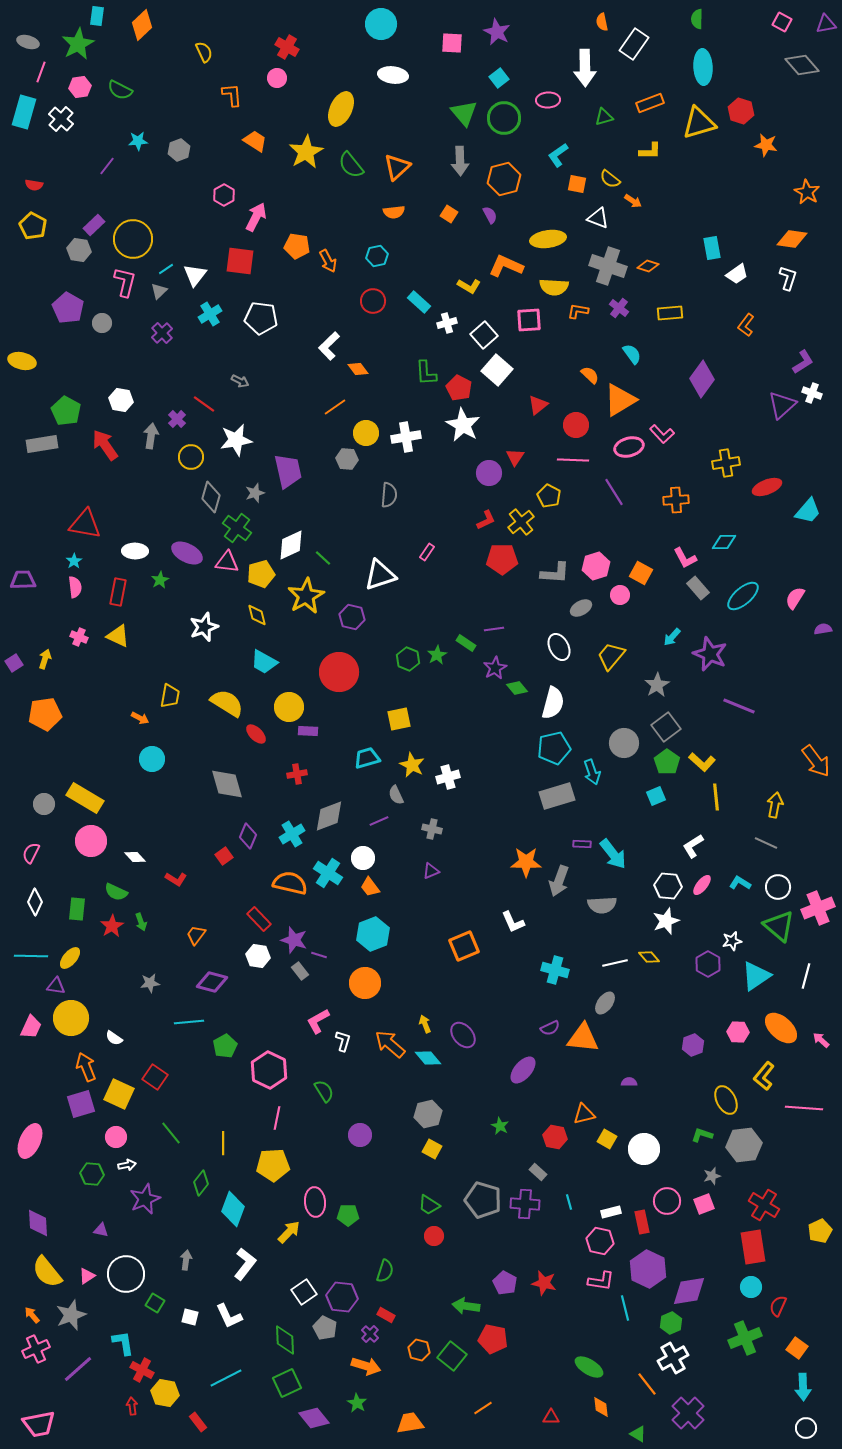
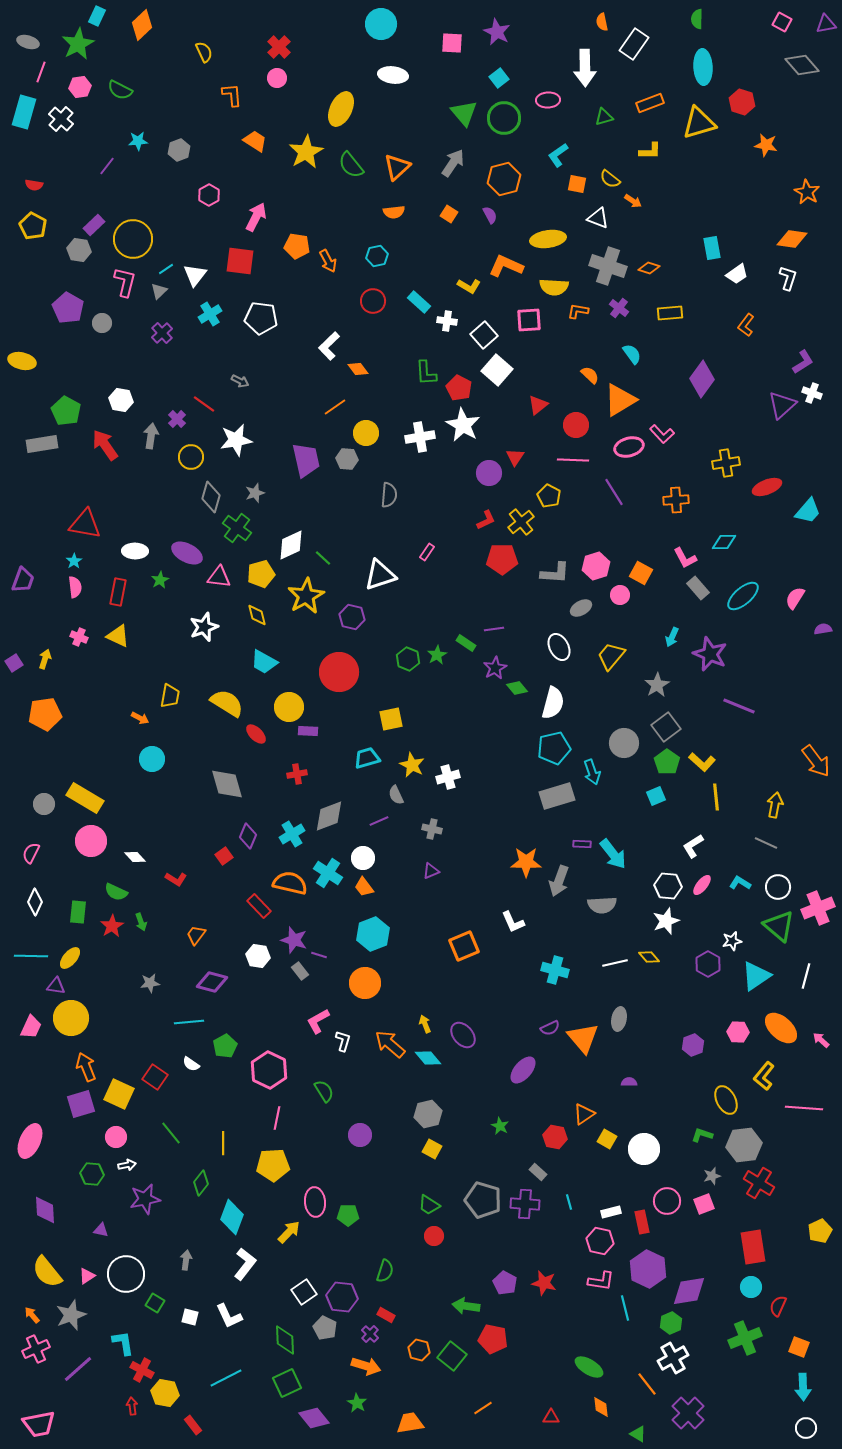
cyan rectangle at (97, 16): rotated 18 degrees clockwise
red cross at (287, 47): moved 8 px left; rotated 15 degrees clockwise
red hexagon at (741, 111): moved 1 px right, 9 px up
gray arrow at (460, 161): moved 7 px left, 2 px down; rotated 144 degrees counterclockwise
pink hexagon at (224, 195): moved 15 px left
orange diamond at (648, 266): moved 1 px right, 2 px down
white cross at (447, 323): moved 2 px up; rotated 24 degrees clockwise
white cross at (406, 437): moved 14 px right
purple trapezoid at (288, 471): moved 18 px right, 11 px up
pink triangle at (227, 562): moved 8 px left, 15 px down
purple trapezoid at (23, 580): rotated 112 degrees clockwise
cyan arrow at (672, 637): rotated 18 degrees counterclockwise
yellow square at (399, 719): moved 8 px left
orange trapezoid at (370, 887): moved 6 px left
green rectangle at (77, 909): moved 1 px right, 3 px down
red rectangle at (259, 919): moved 13 px up
gray ellipse at (605, 1003): moved 14 px right, 16 px down; rotated 25 degrees counterclockwise
white semicircle at (114, 1038): moved 77 px right, 26 px down
orange triangle at (583, 1038): rotated 44 degrees clockwise
orange triangle at (584, 1114): rotated 20 degrees counterclockwise
purple star at (145, 1199): rotated 12 degrees clockwise
red cross at (764, 1205): moved 5 px left, 22 px up
cyan diamond at (233, 1209): moved 1 px left, 8 px down
purple diamond at (38, 1223): moved 7 px right, 13 px up
orange square at (797, 1348): moved 2 px right, 1 px up; rotated 15 degrees counterclockwise
red rectangle at (198, 1422): moved 5 px left, 3 px down
